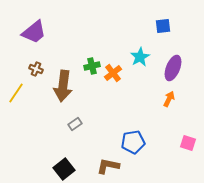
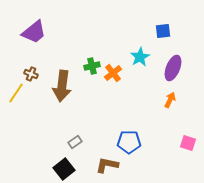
blue square: moved 5 px down
brown cross: moved 5 px left, 5 px down
brown arrow: moved 1 px left
orange arrow: moved 1 px right, 1 px down
gray rectangle: moved 18 px down
blue pentagon: moved 4 px left; rotated 10 degrees clockwise
brown L-shape: moved 1 px left, 1 px up
